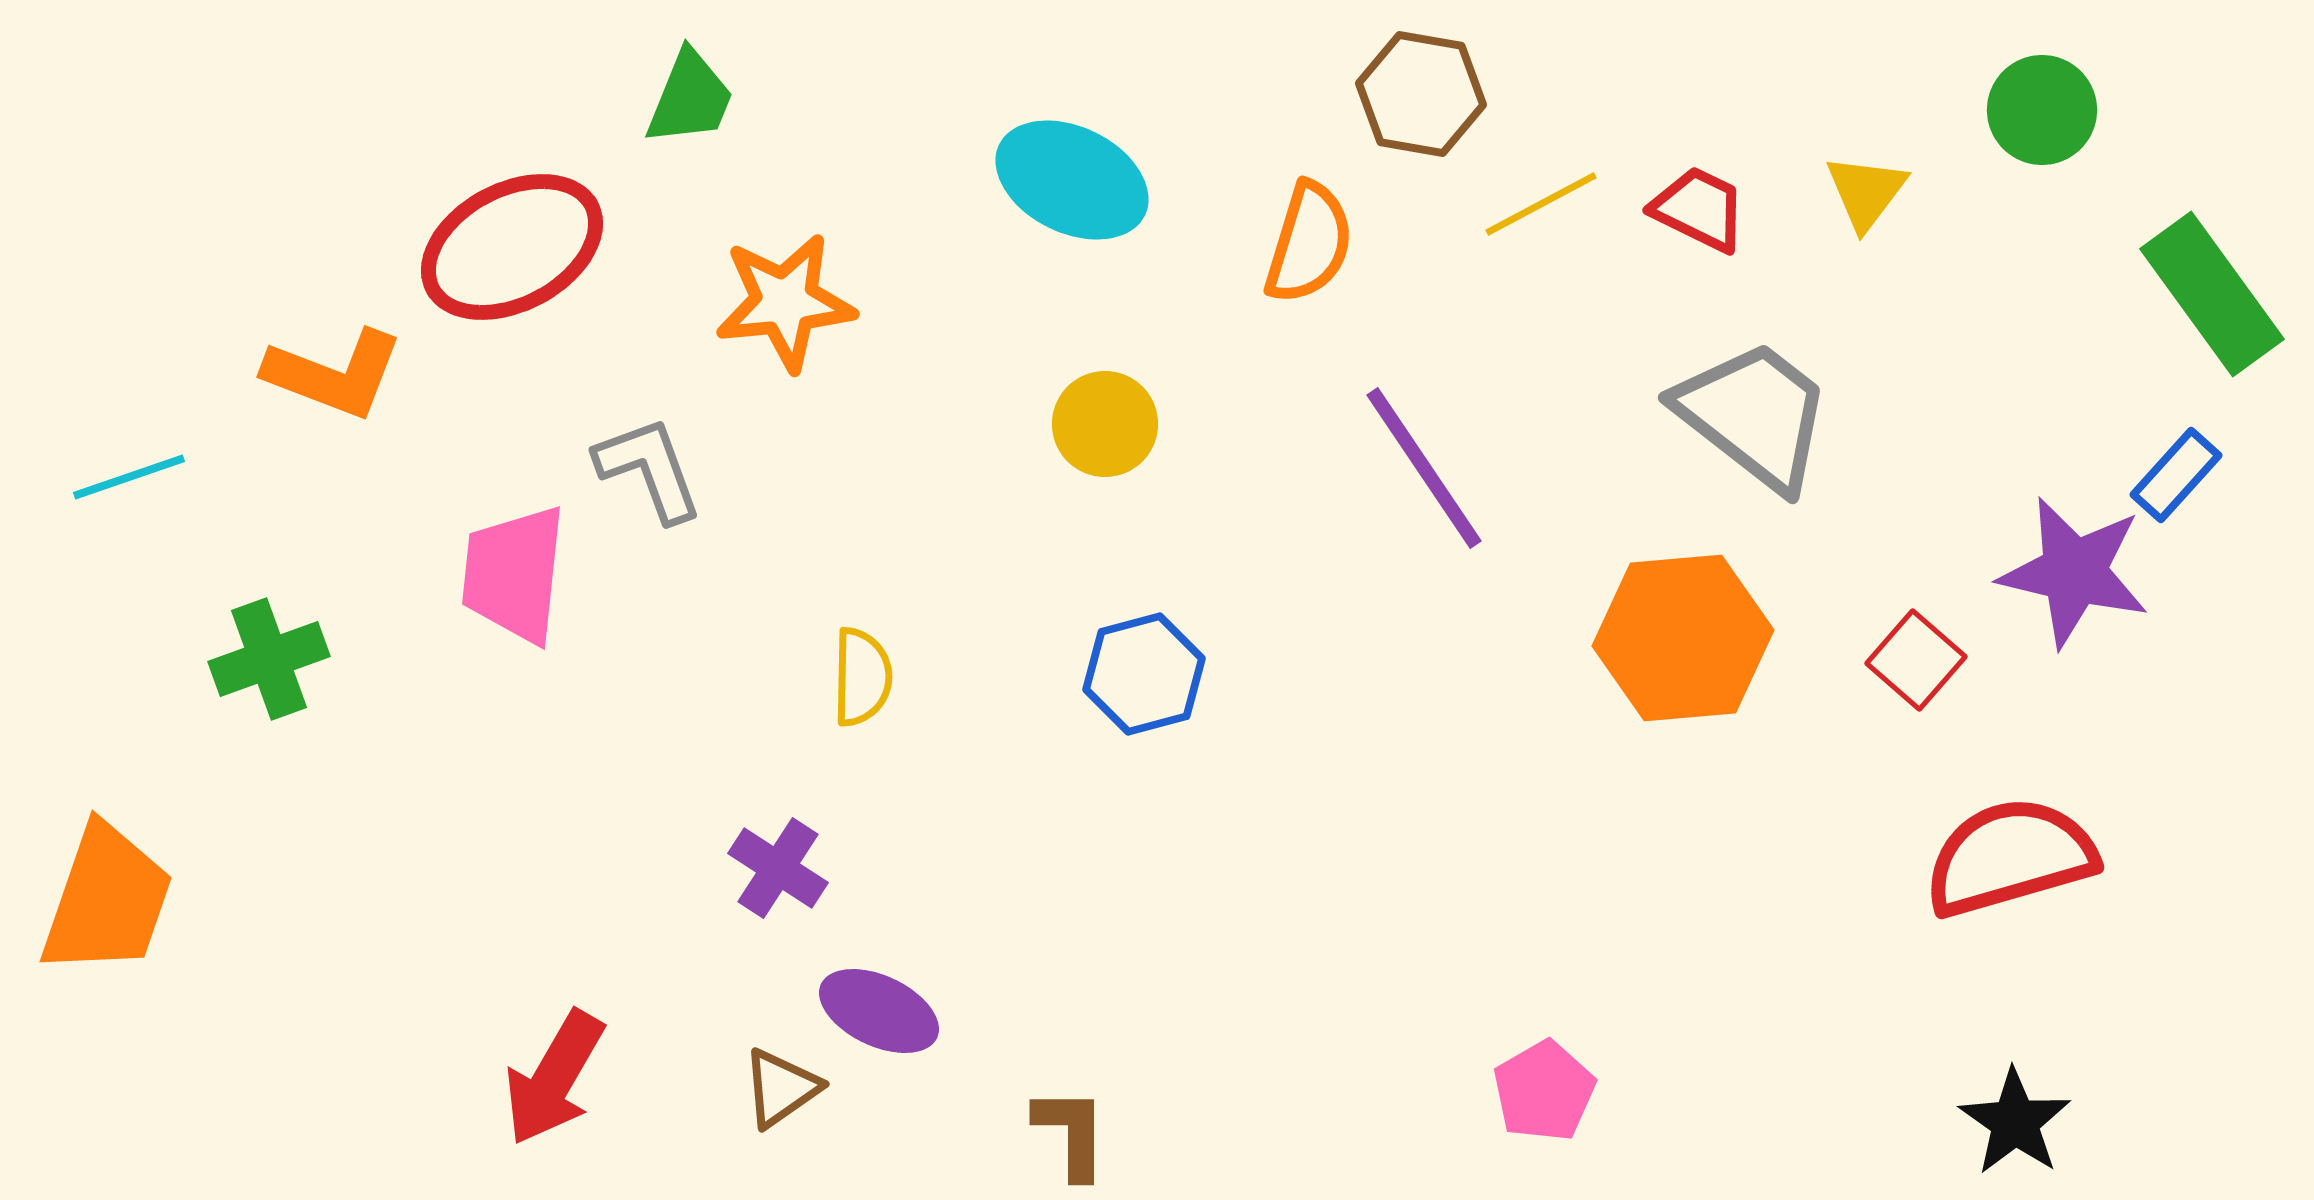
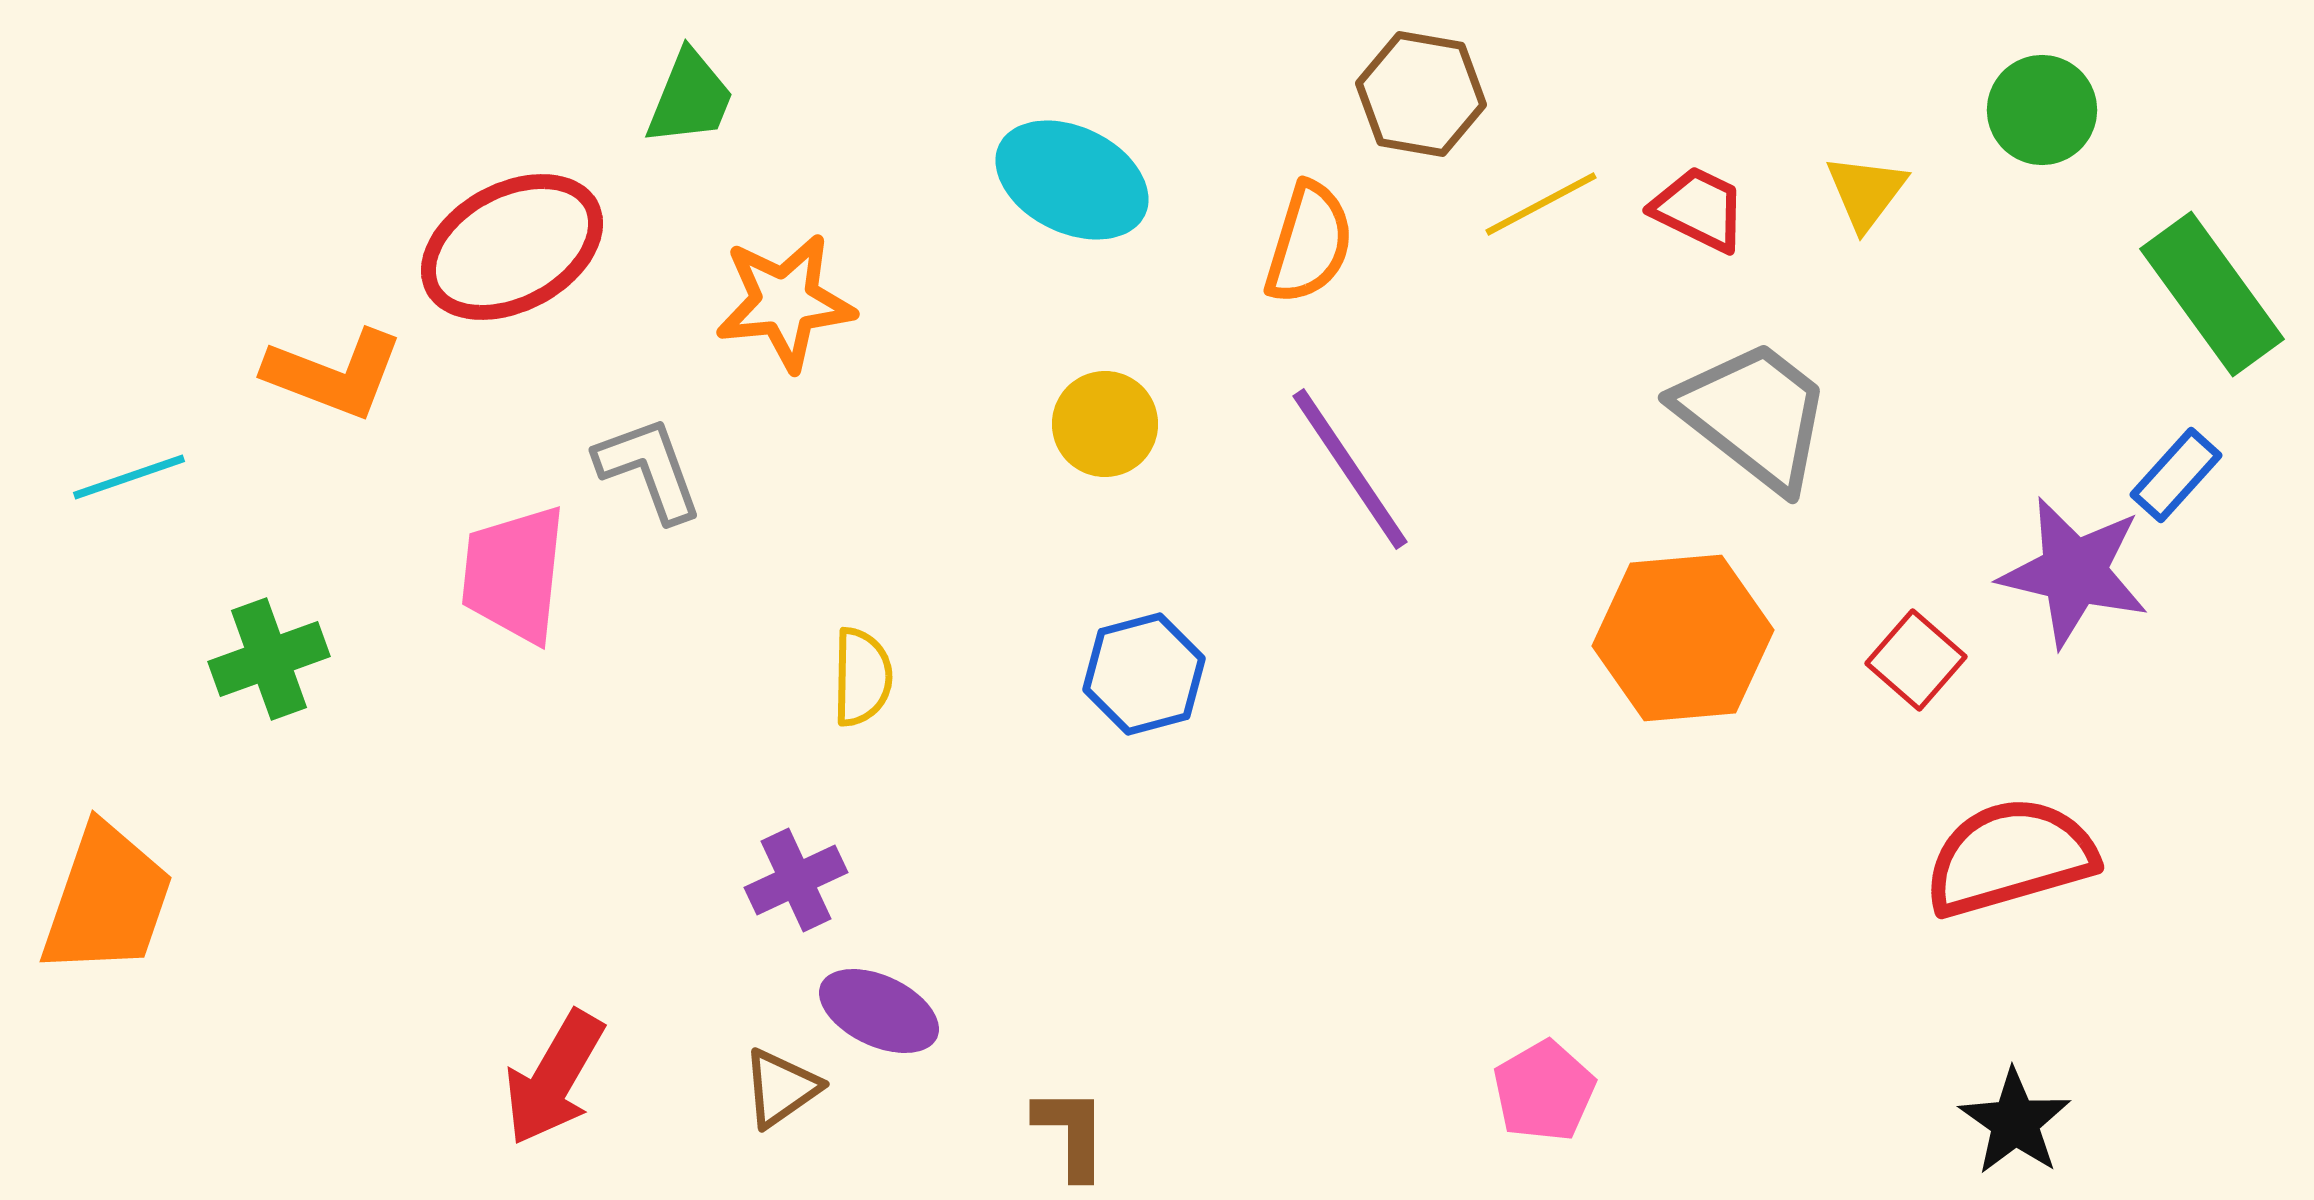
purple line: moved 74 px left, 1 px down
purple cross: moved 18 px right, 12 px down; rotated 32 degrees clockwise
